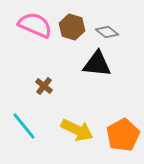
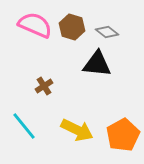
brown cross: rotated 18 degrees clockwise
